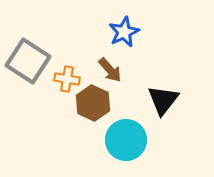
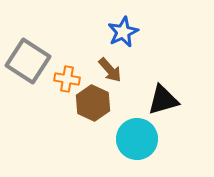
blue star: moved 1 px left
black triangle: rotated 36 degrees clockwise
cyan circle: moved 11 px right, 1 px up
